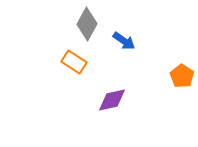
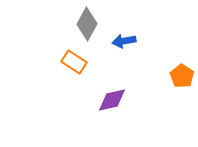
blue arrow: rotated 135 degrees clockwise
